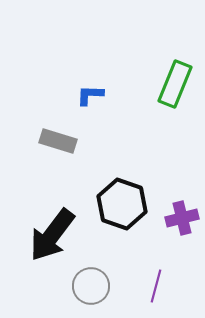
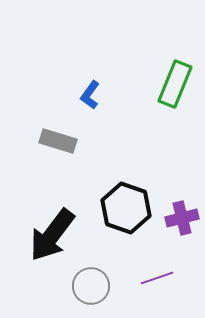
blue L-shape: rotated 56 degrees counterclockwise
black hexagon: moved 4 px right, 4 px down
purple line: moved 1 px right, 8 px up; rotated 56 degrees clockwise
